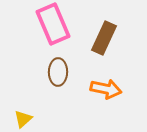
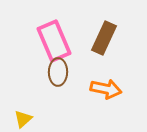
pink rectangle: moved 1 px right, 17 px down
